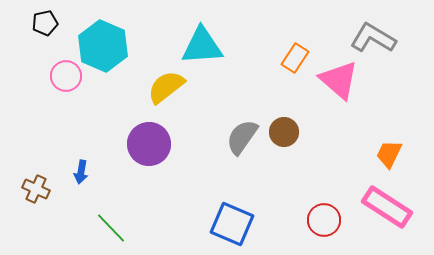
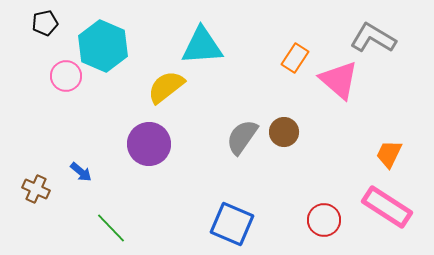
blue arrow: rotated 60 degrees counterclockwise
